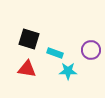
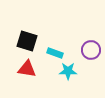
black square: moved 2 px left, 2 px down
